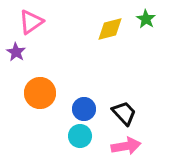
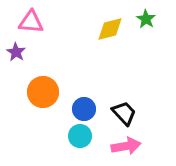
pink triangle: rotated 40 degrees clockwise
orange circle: moved 3 px right, 1 px up
